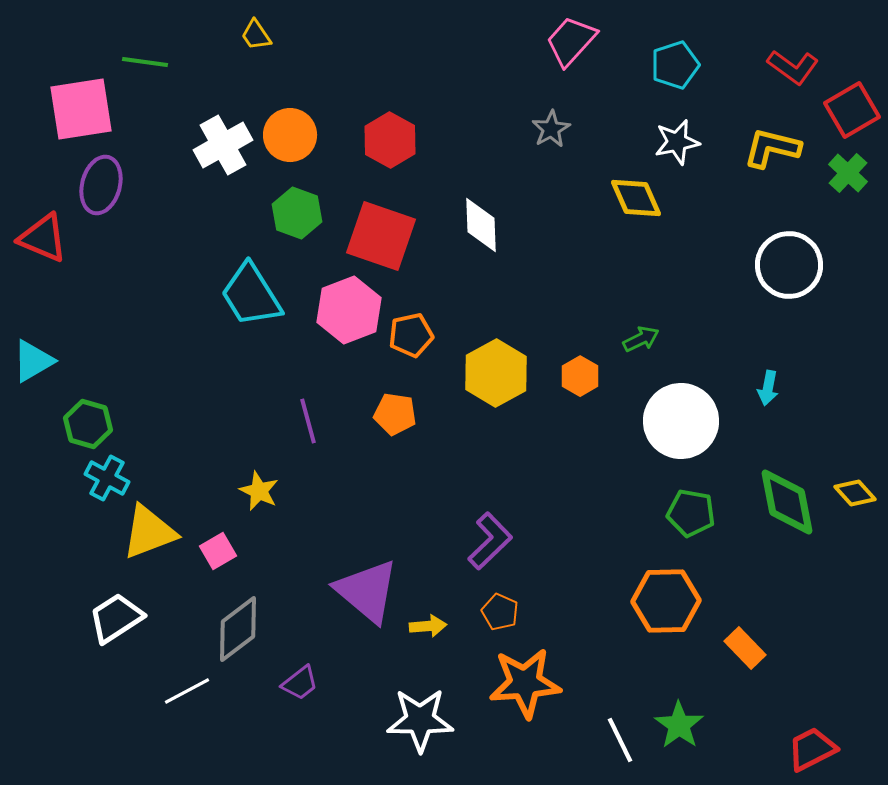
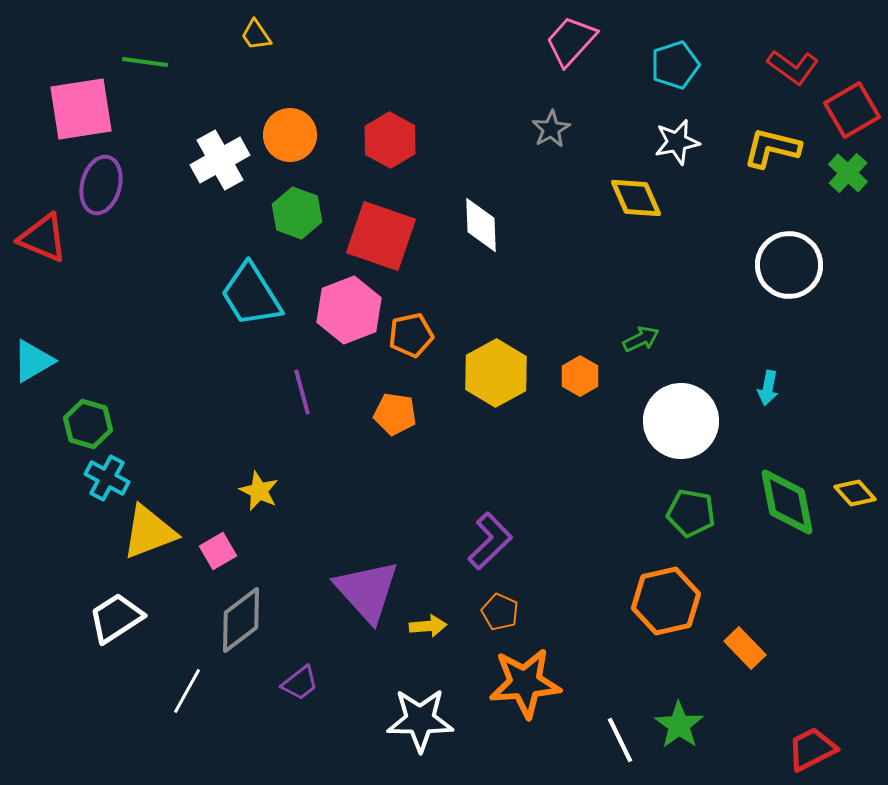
white cross at (223, 145): moved 3 px left, 15 px down
purple line at (308, 421): moved 6 px left, 29 px up
purple triangle at (367, 591): rotated 8 degrees clockwise
orange hexagon at (666, 601): rotated 12 degrees counterclockwise
gray diamond at (238, 629): moved 3 px right, 9 px up
white line at (187, 691): rotated 33 degrees counterclockwise
